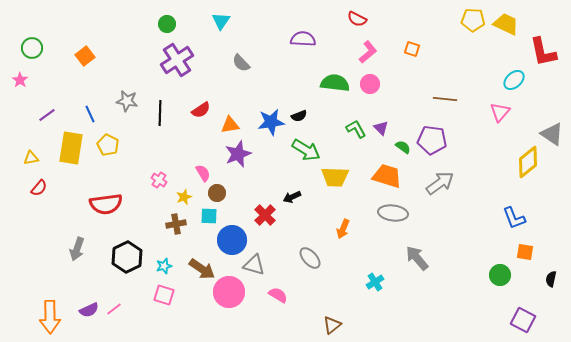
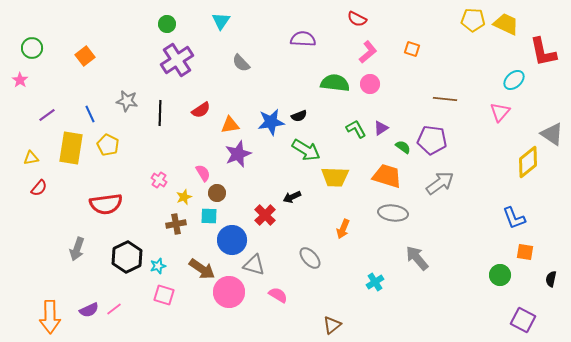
purple triangle at (381, 128): rotated 42 degrees clockwise
cyan star at (164, 266): moved 6 px left
